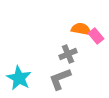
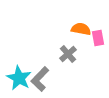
pink rectangle: moved 2 px right, 2 px down; rotated 28 degrees clockwise
gray cross: rotated 18 degrees counterclockwise
gray L-shape: moved 20 px left; rotated 25 degrees counterclockwise
